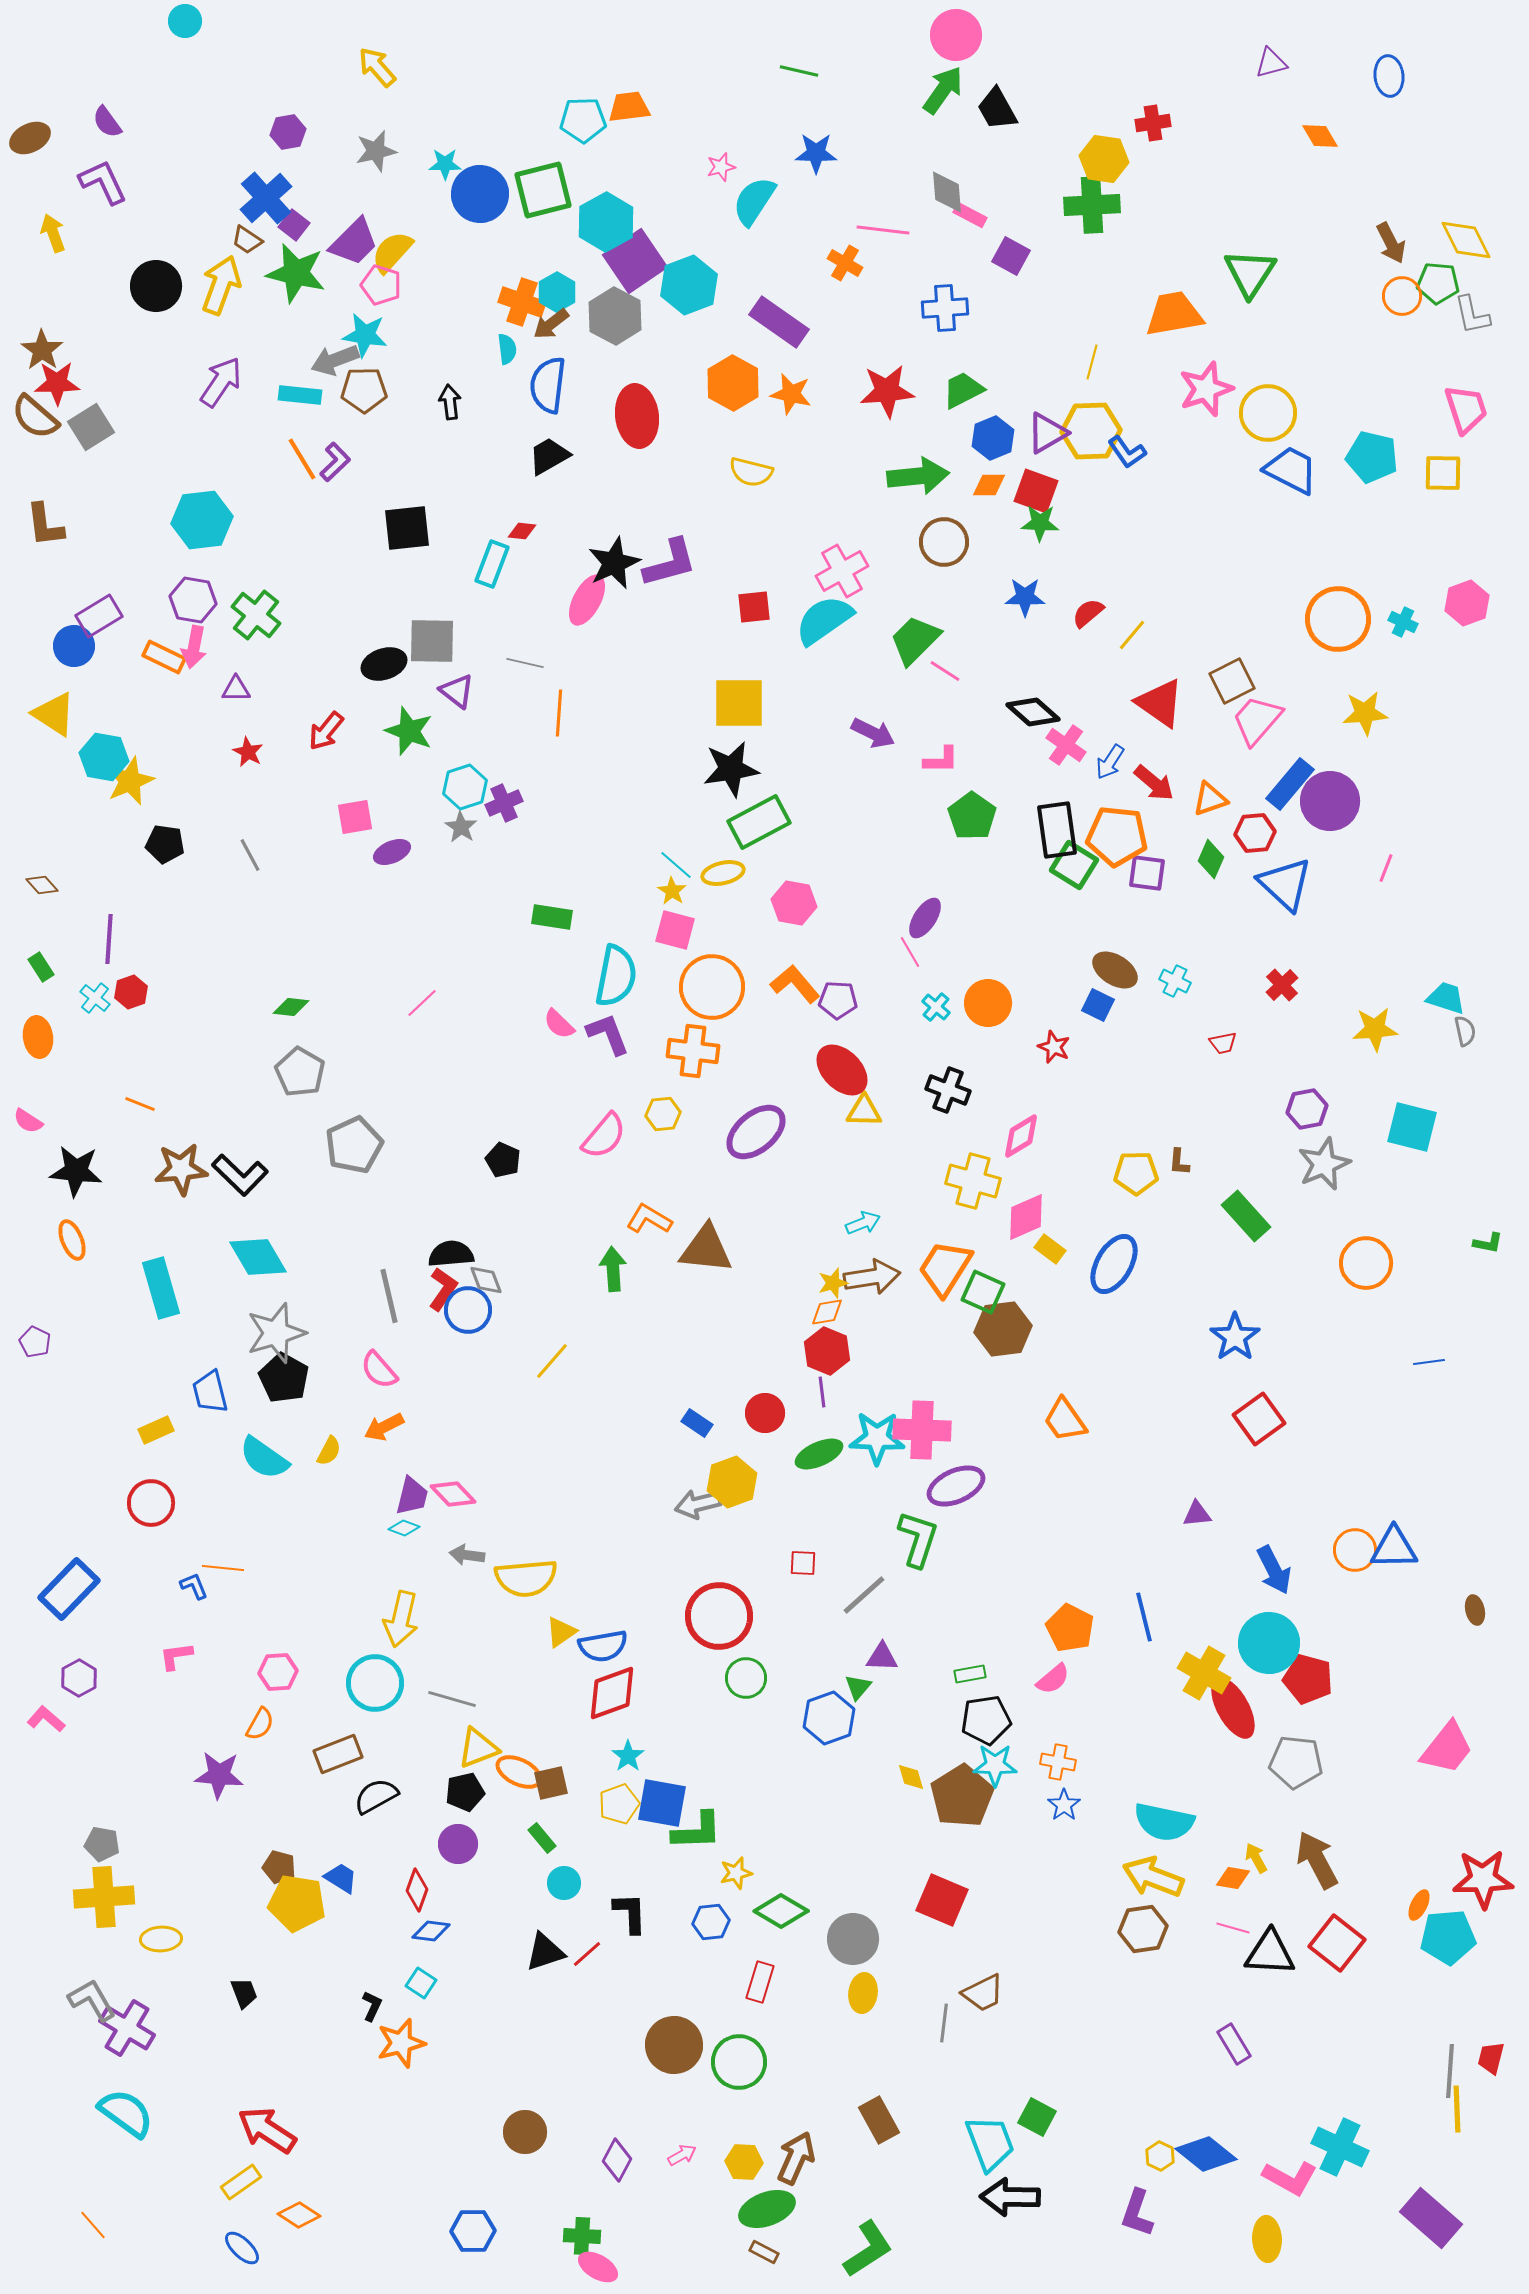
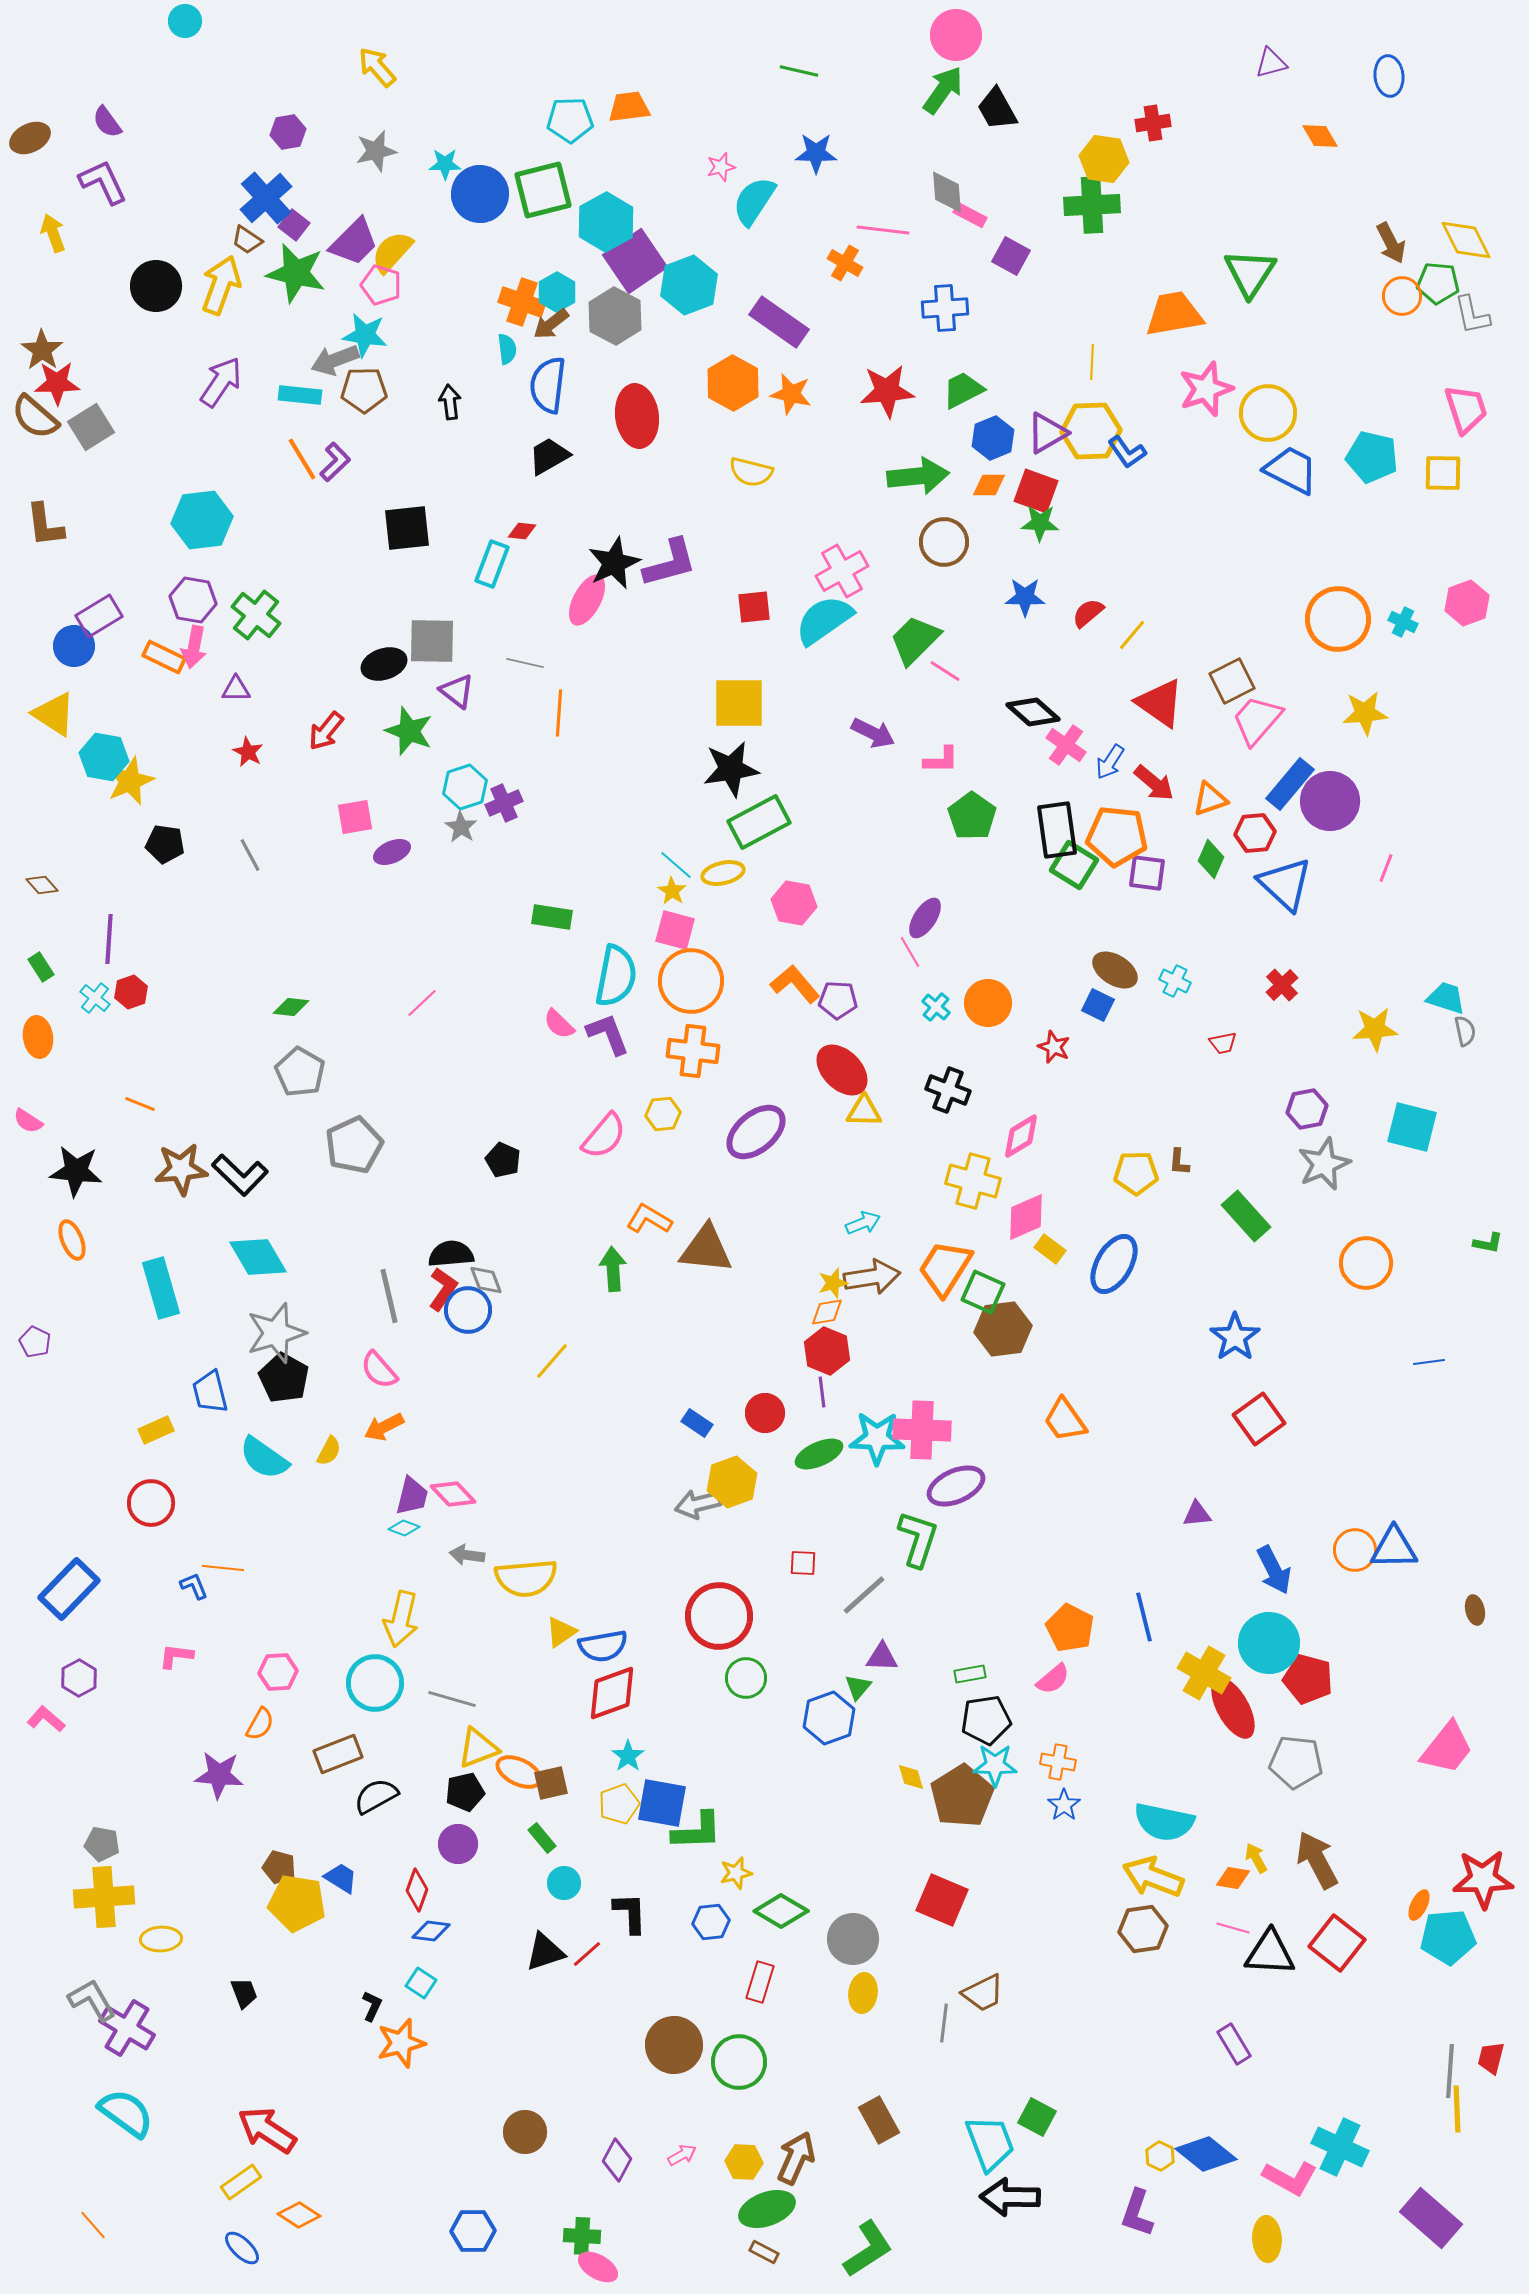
cyan pentagon at (583, 120): moved 13 px left
yellow line at (1092, 362): rotated 12 degrees counterclockwise
orange circle at (712, 987): moved 21 px left, 6 px up
pink L-shape at (176, 1656): rotated 15 degrees clockwise
